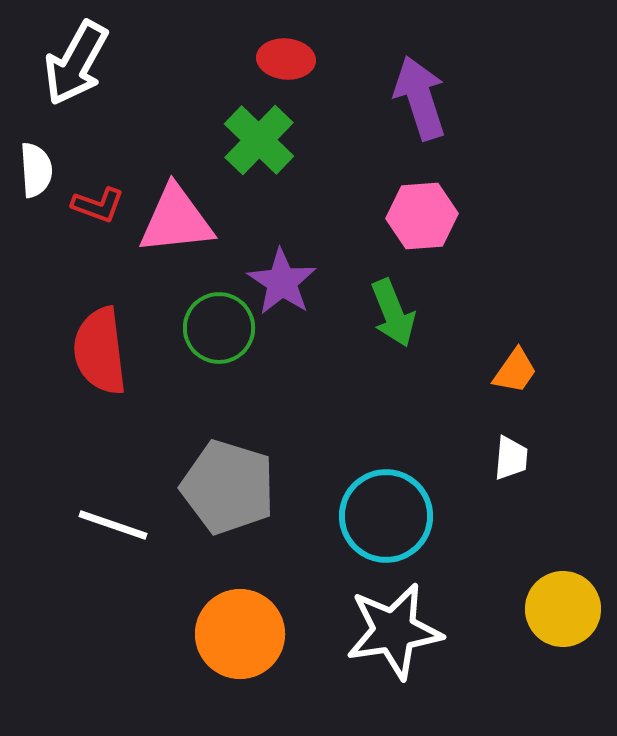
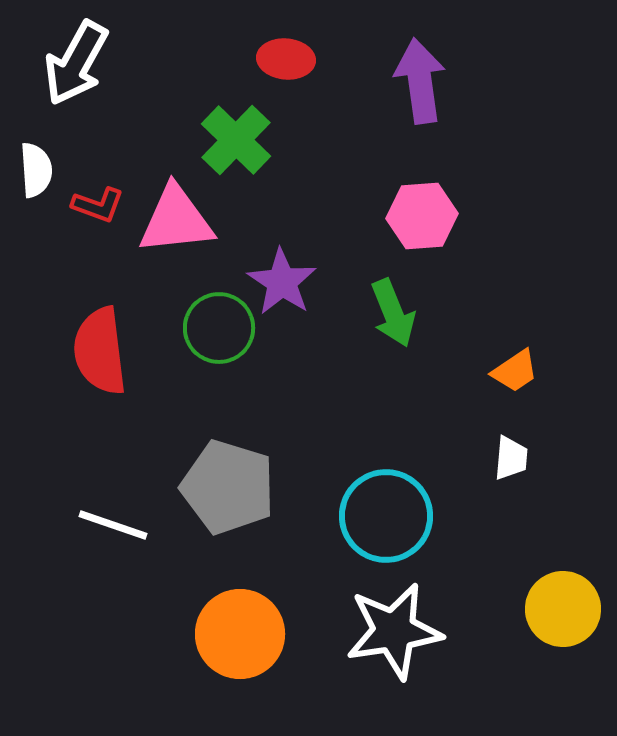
purple arrow: moved 17 px up; rotated 10 degrees clockwise
green cross: moved 23 px left
orange trapezoid: rotated 21 degrees clockwise
